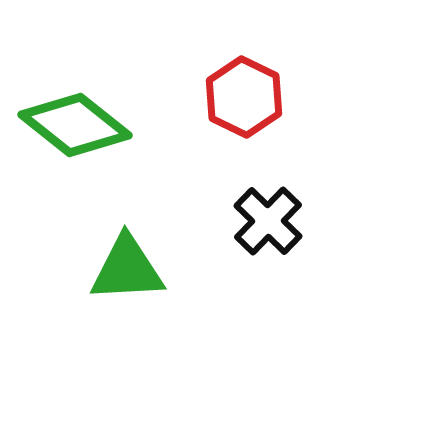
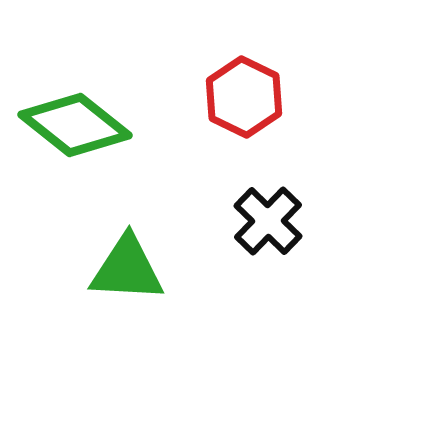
green triangle: rotated 6 degrees clockwise
